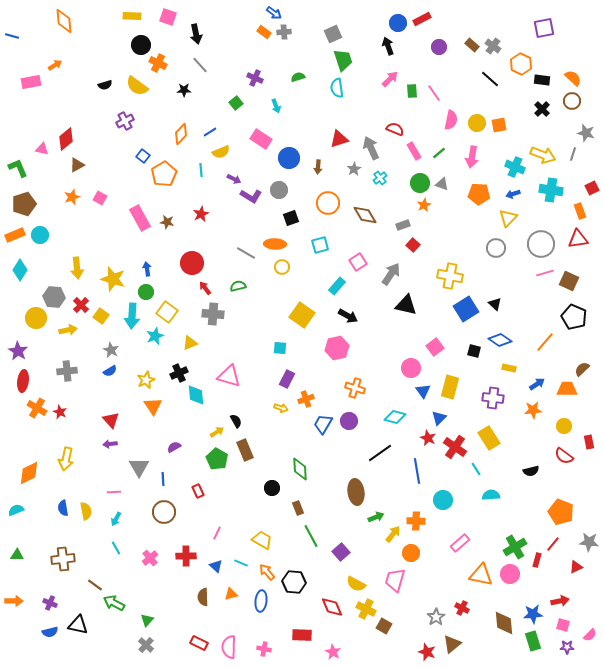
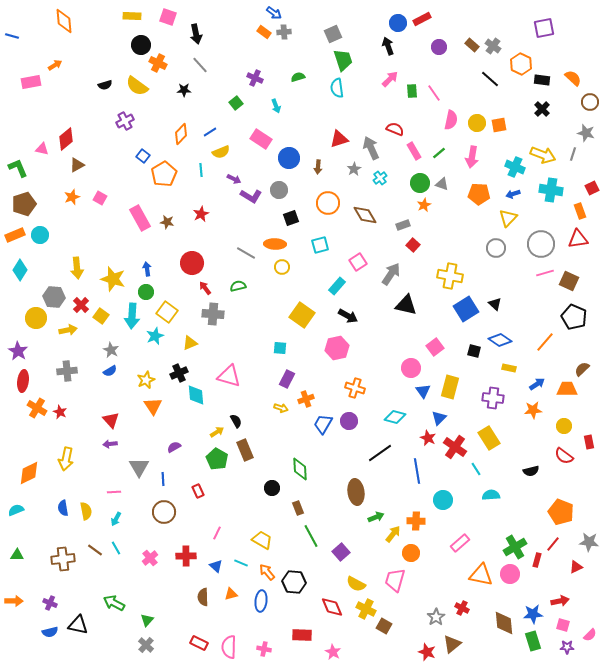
brown circle at (572, 101): moved 18 px right, 1 px down
brown line at (95, 585): moved 35 px up
